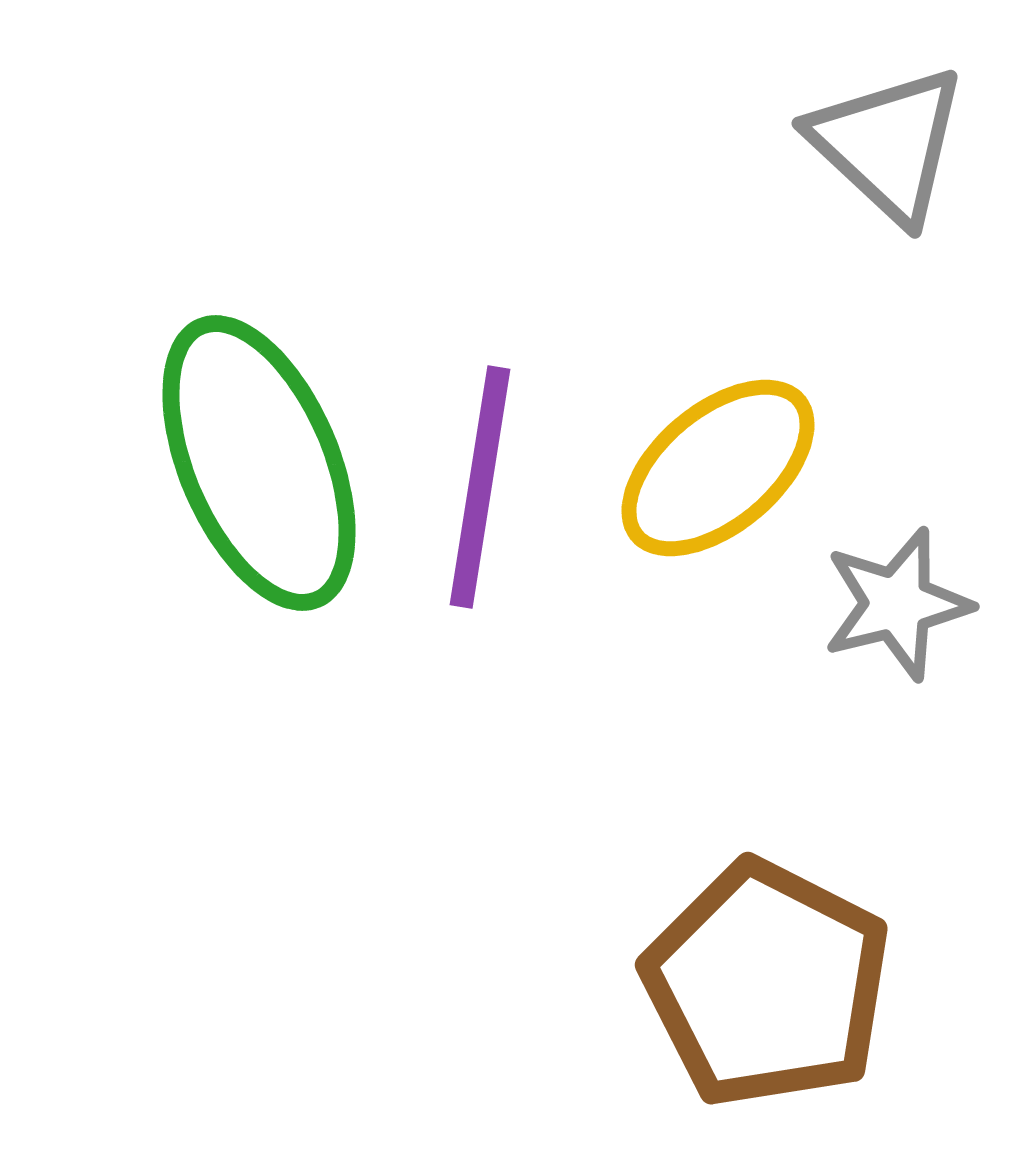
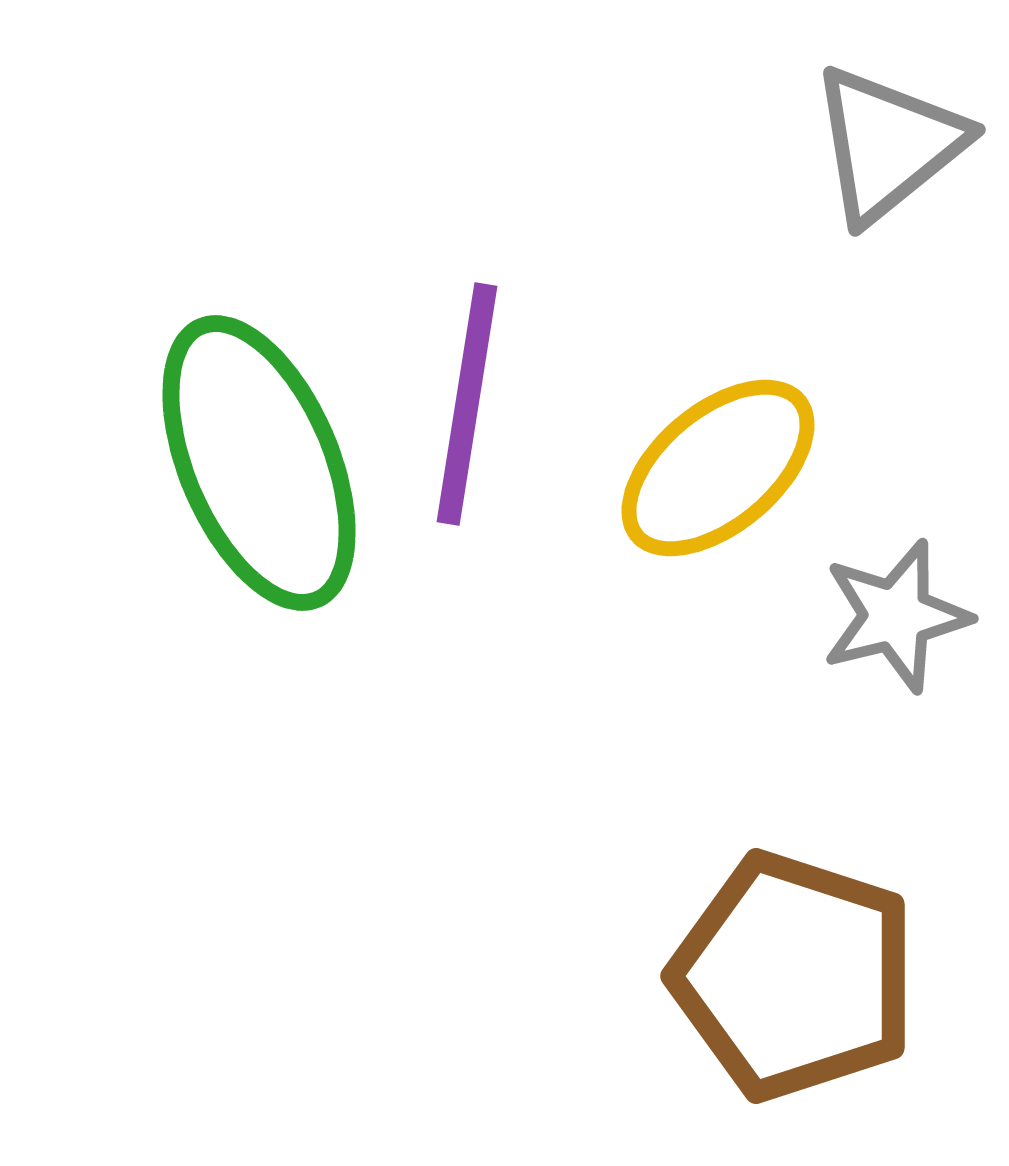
gray triangle: rotated 38 degrees clockwise
purple line: moved 13 px left, 83 px up
gray star: moved 1 px left, 12 px down
brown pentagon: moved 27 px right, 8 px up; rotated 9 degrees counterclockwise
